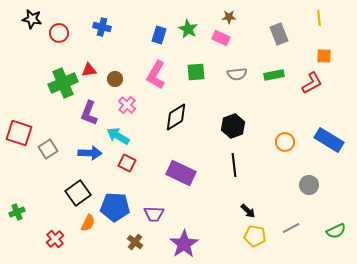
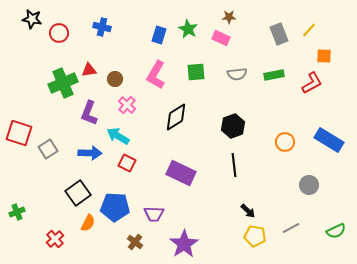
yellow line at (319, 18): moved 10 px left, 12 px down; rotated 49 degrees clockwise
